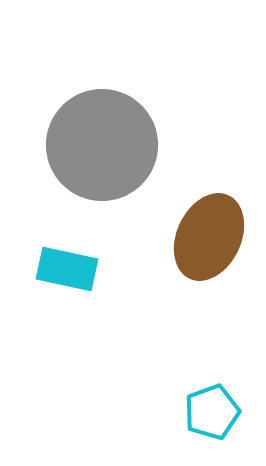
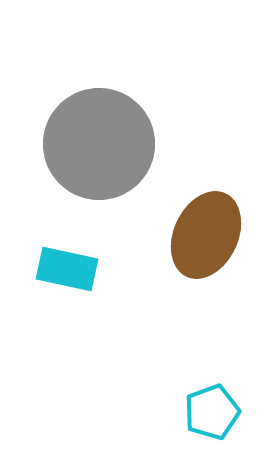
gray circle: moved 3 px left, 1 px up
brown ellipse: moved 3 px left, 2 px up
